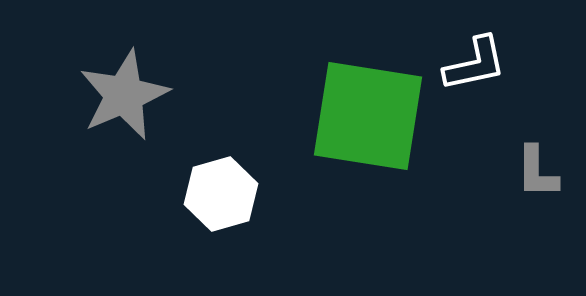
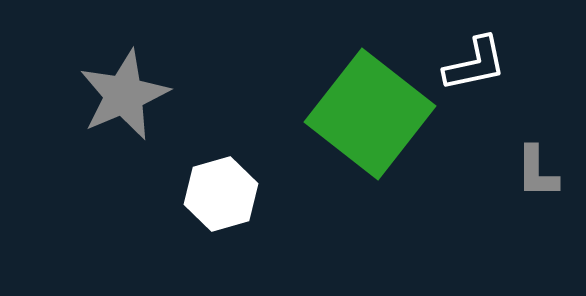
green square: moved 2 px right, 2 px up; rotated 29 degrees clockwise
